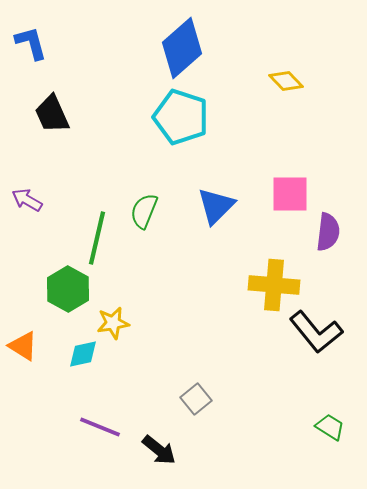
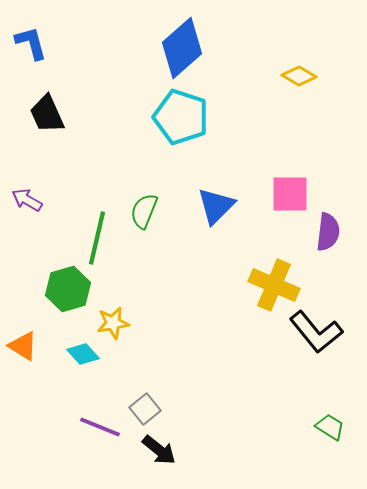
yellow diamond: moved 13 px right, 5 px up; rotated 16 degrees counterclockwise
black trapezoid: moved 5 px left
yellow cross: rotated 18 degrees clockwise
green hexagon: rotated 15 degrees clockwise
cyan diamond: rotated 60 degrees clockwise
gray square: moved 51 px left, 10 px down
